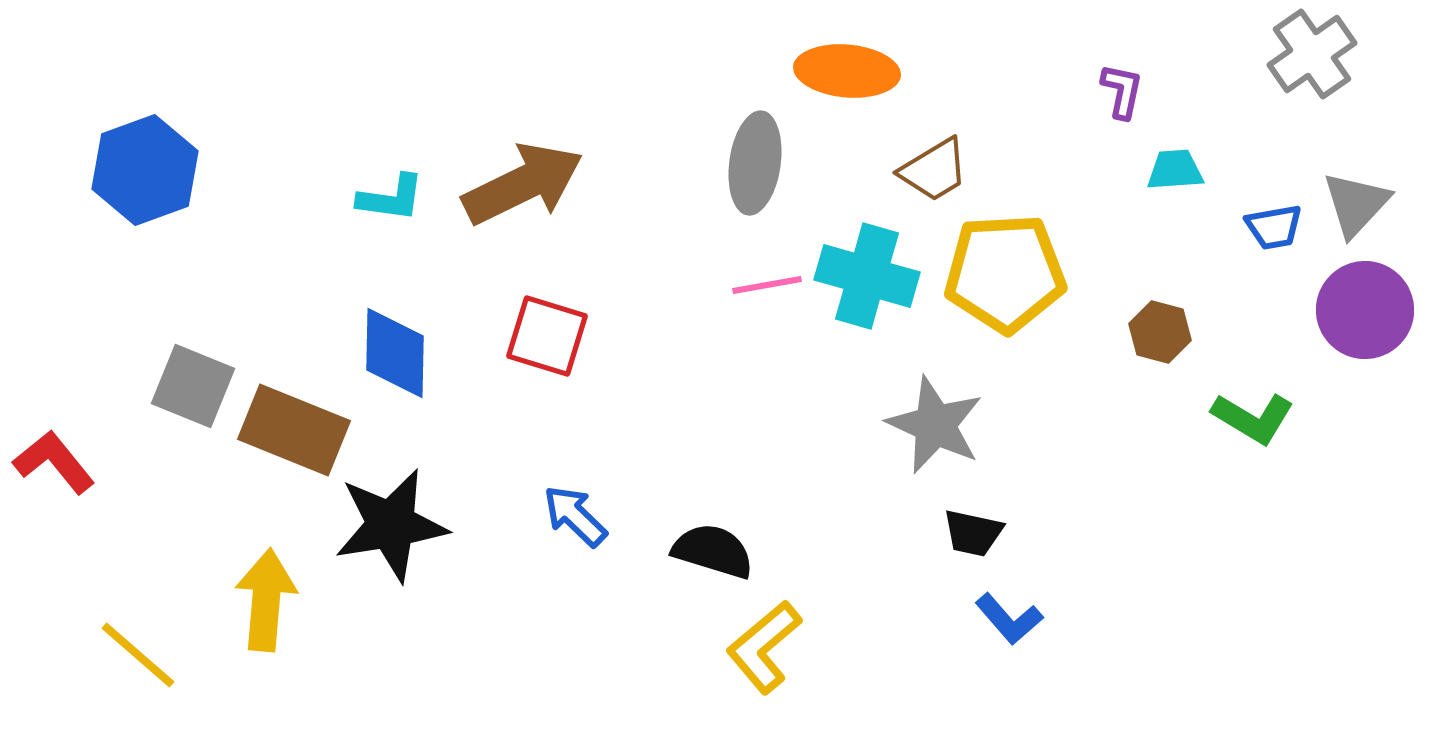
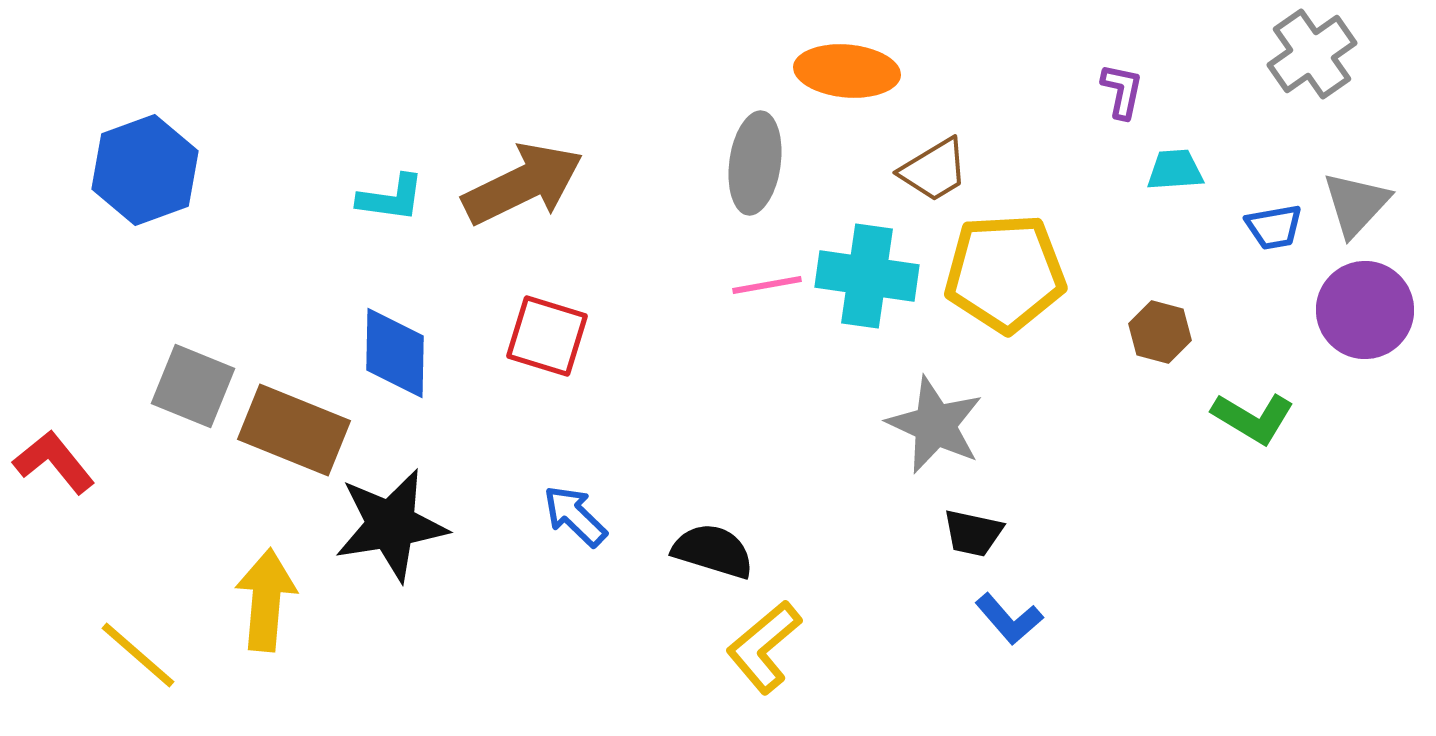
cyan cross: rotated 8 degrees counterclockwise
